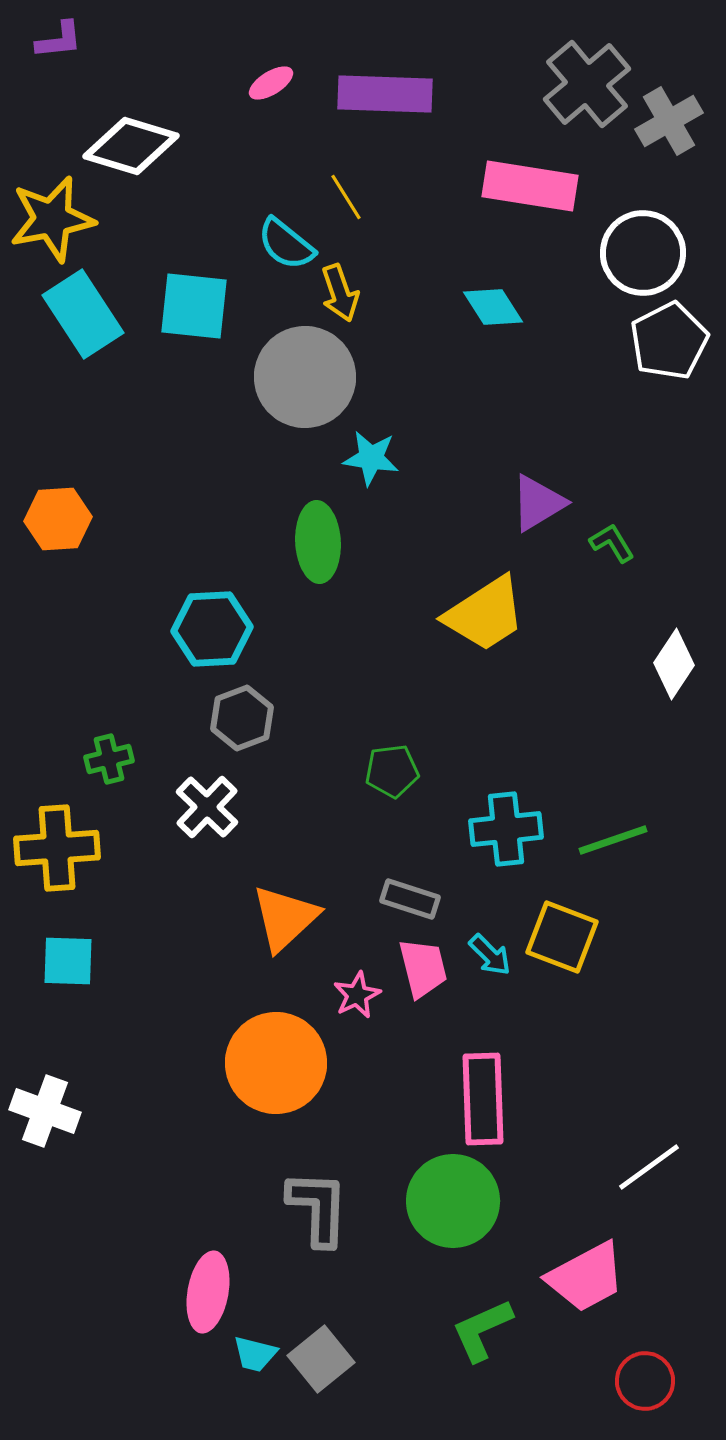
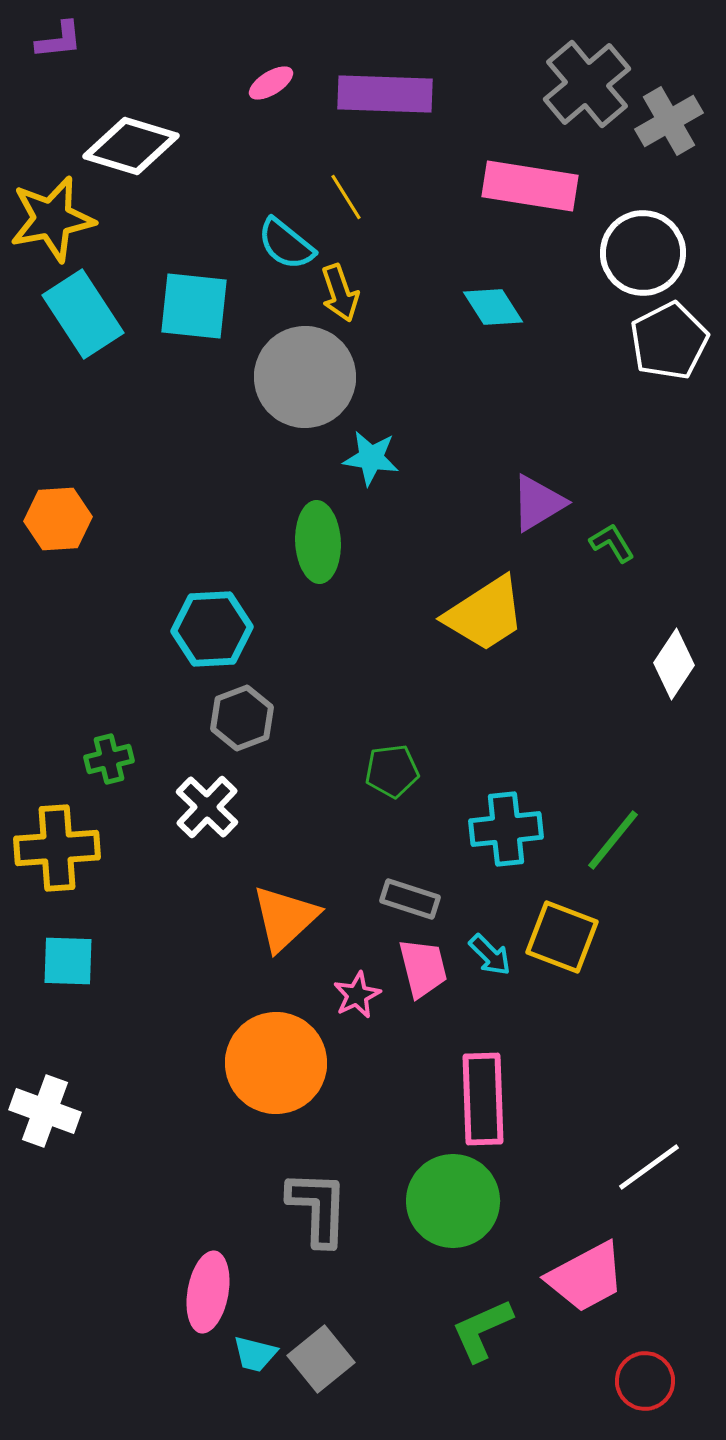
green line at (613, 840): rotated 32 degrees counterclockwise
